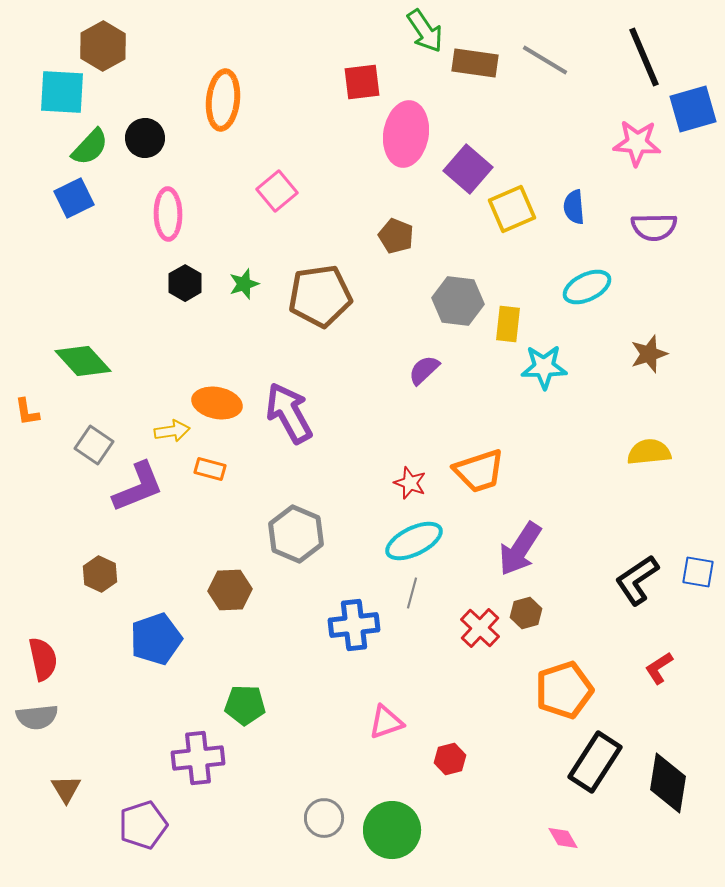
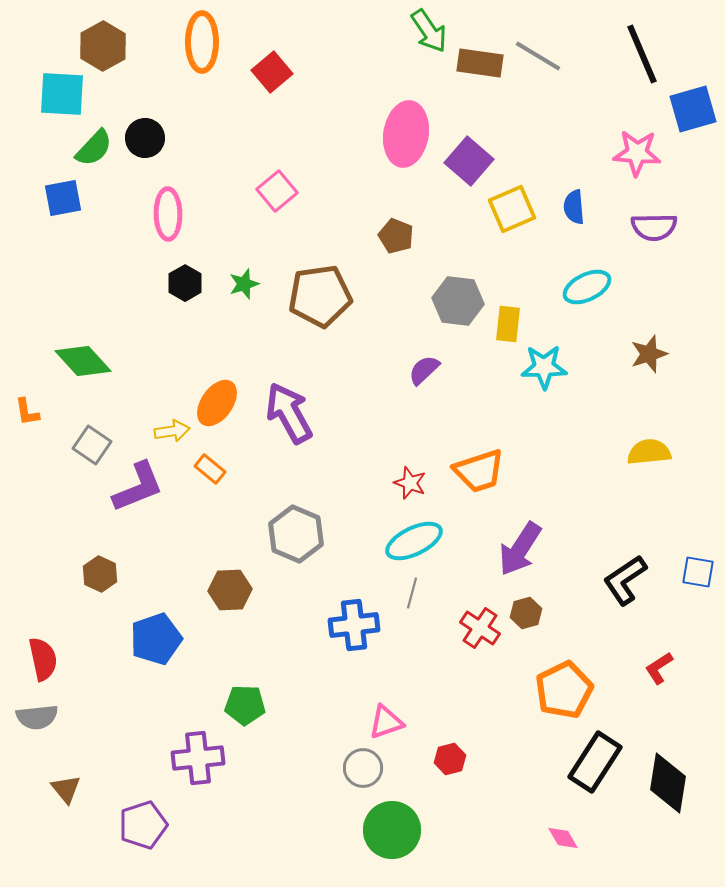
green arrow at (425, 31): moved 4 px right
black line at (644, 57): moved 2 px left, 3 px up
gray line at (545, 60): moved 7 px left, 4 px up
brown rectangle at (475, 63): moved 5 px right
red square at (362, 82): moved 90 px left, 10 px up; rotated 33 degrees counterclockwise
cyan square at (62, 92): moved 2 px down
orange ellipse at (223, 100): moved 21 px left, 58 px up; rotated 6 degrees counterclockwise
pink star at (637, 143): moved 10 px down
green semicircle at (90, 147): moved 4 px right, 1 px down
purple square at (468, 169): moved 1 px right, 8 px up
blue square at (74, 198): moved 11 px left; rotated 15 degrees clockwise
orange ellipse at (217, 403): rotated 66 degrees counterclockwise
gray square at (94, 445): moved 2 px left
orange rectangle at (210, 469): rotated 24 degrees clockwise
black L-shape at (637, 580): moved 12 px left
red cross at (480, 628): rotated 9 degrees counterclockwise
orange pentagon at (564, 690): rotated 8 degrees counterclockwise
brown triangle at (66, 789): rotated 8 degrees counterclockwise
gray circle at (324, 818): moved 39 px right, 50 px up
